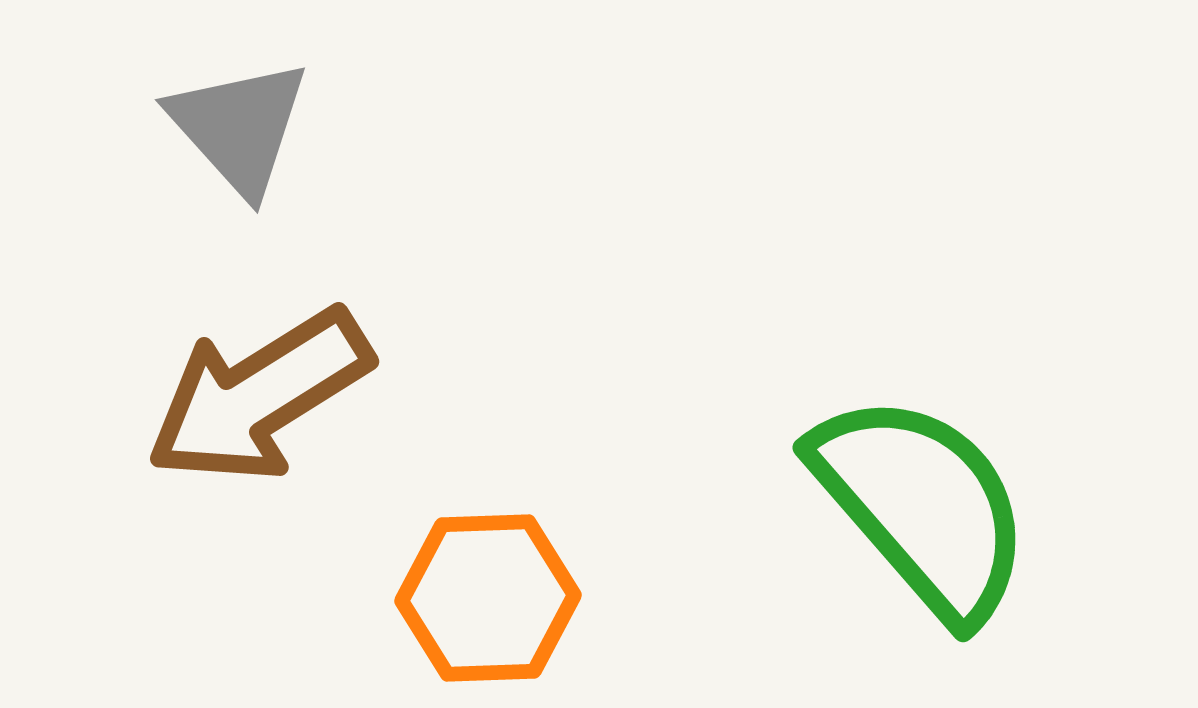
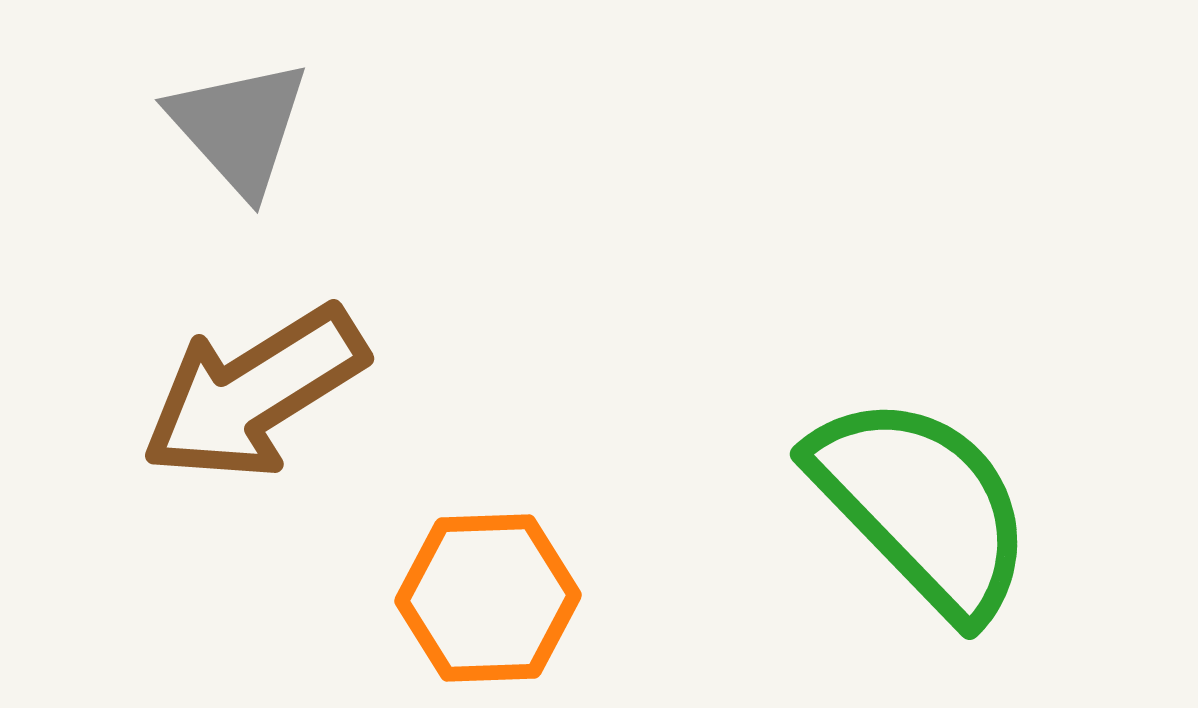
brown arrow: moved 5 px left, 3 px up
green semicircle: rotated 3 degrees counterclockwise
